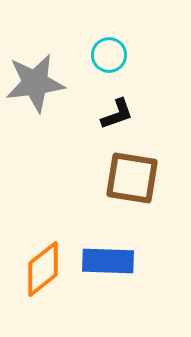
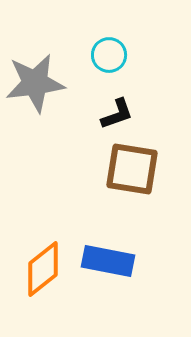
brown square: moved 9 px up
blue rectangle: rotated 9 degrees clockwise
